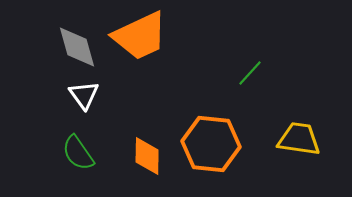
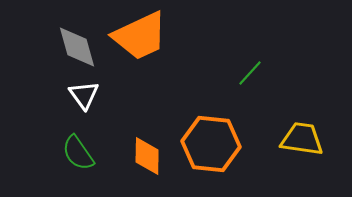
yellow trapezoid: moved 3 px right
